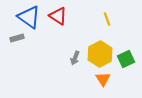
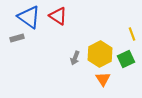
yellow line: moved 25 px right, 15 px down
